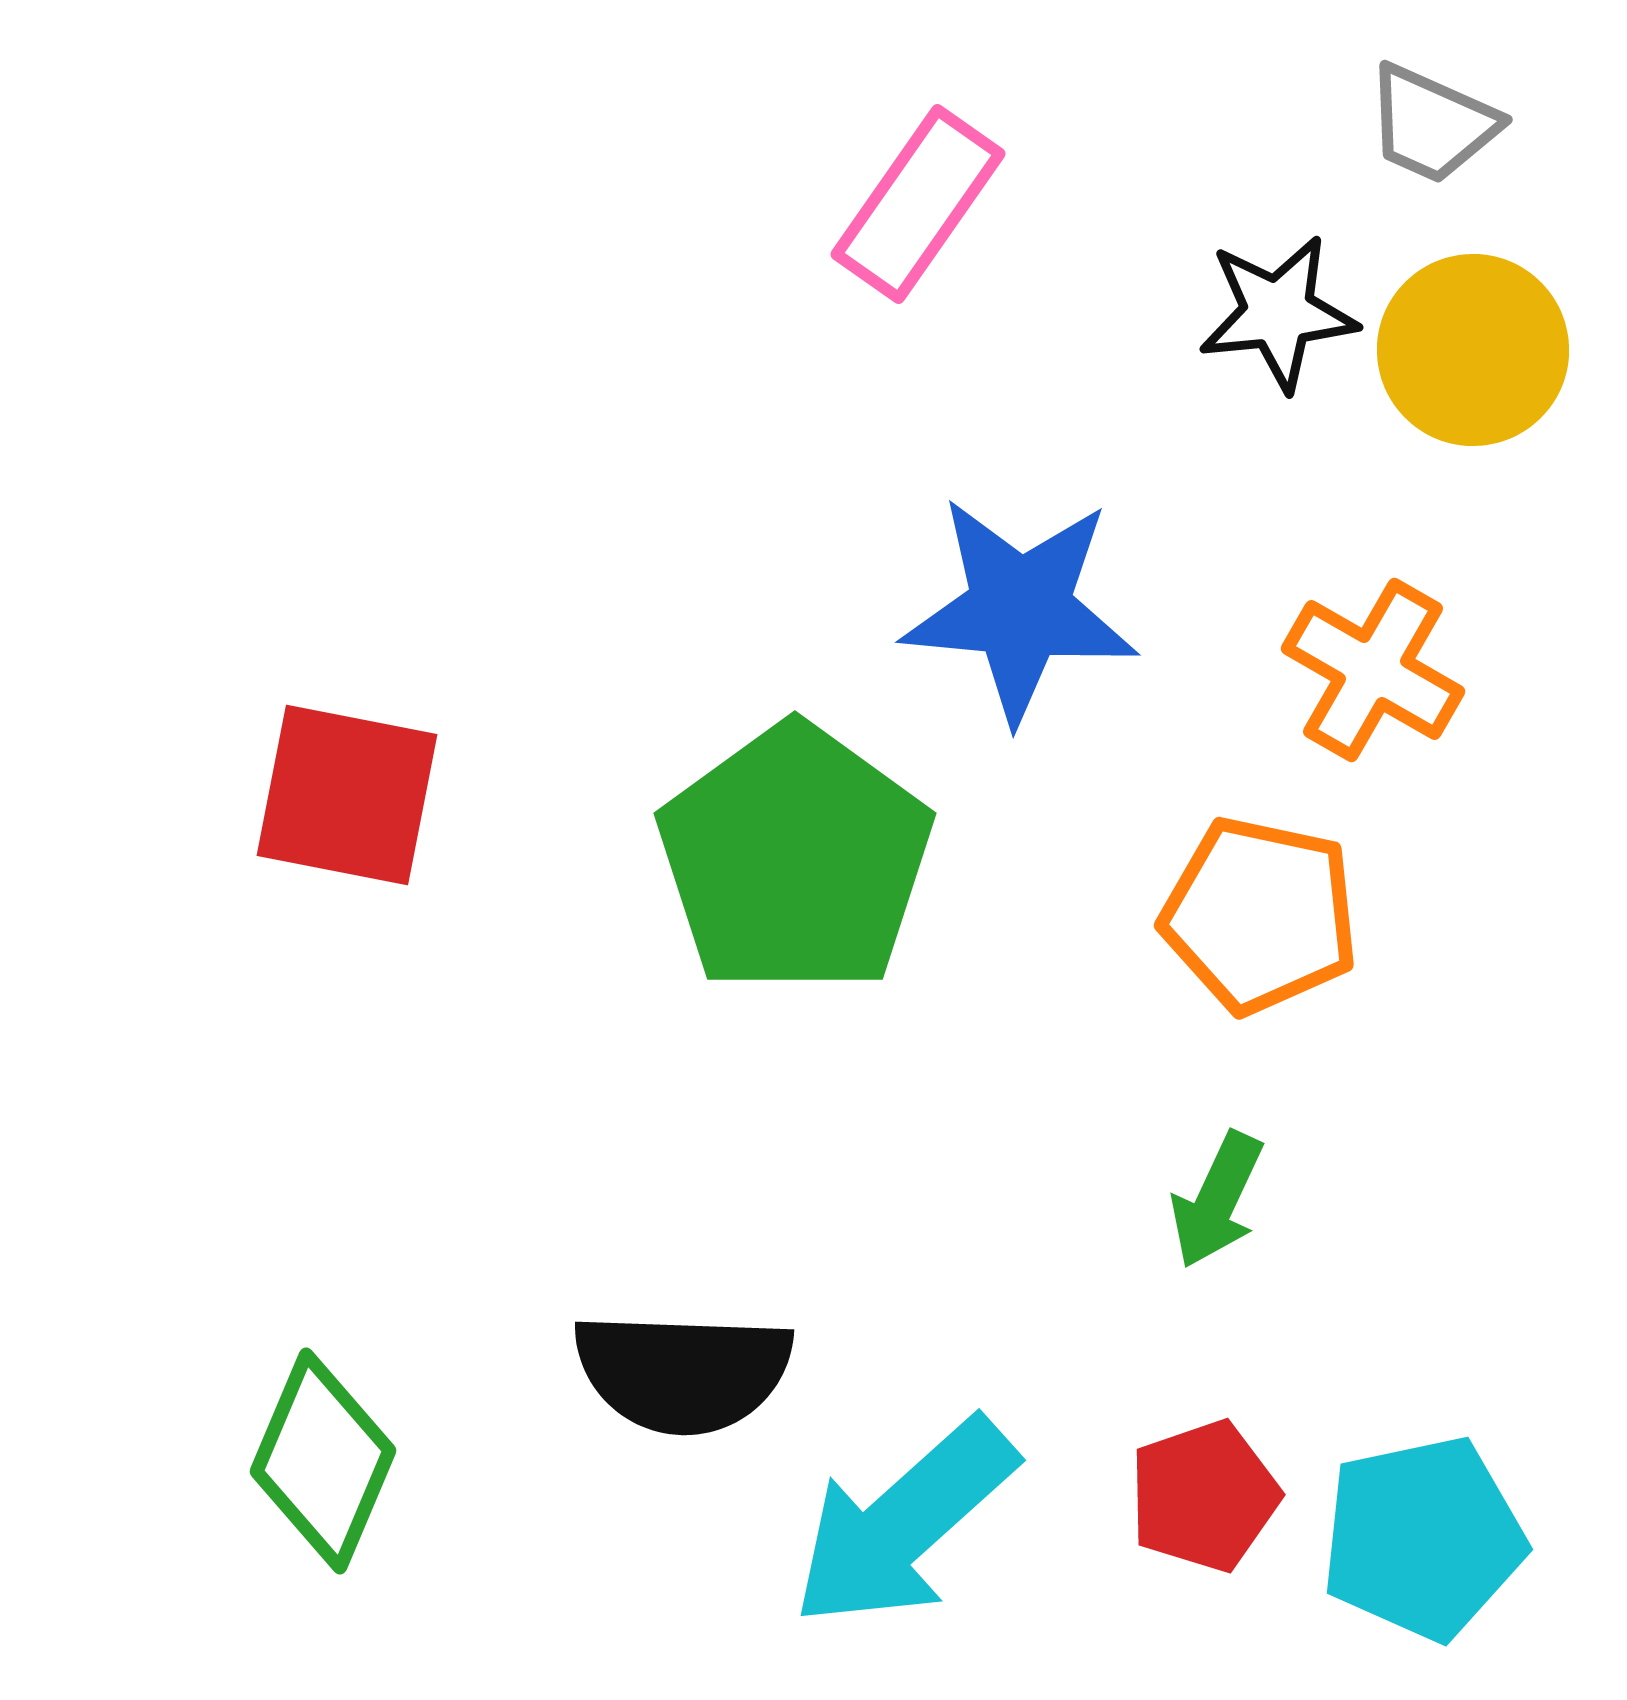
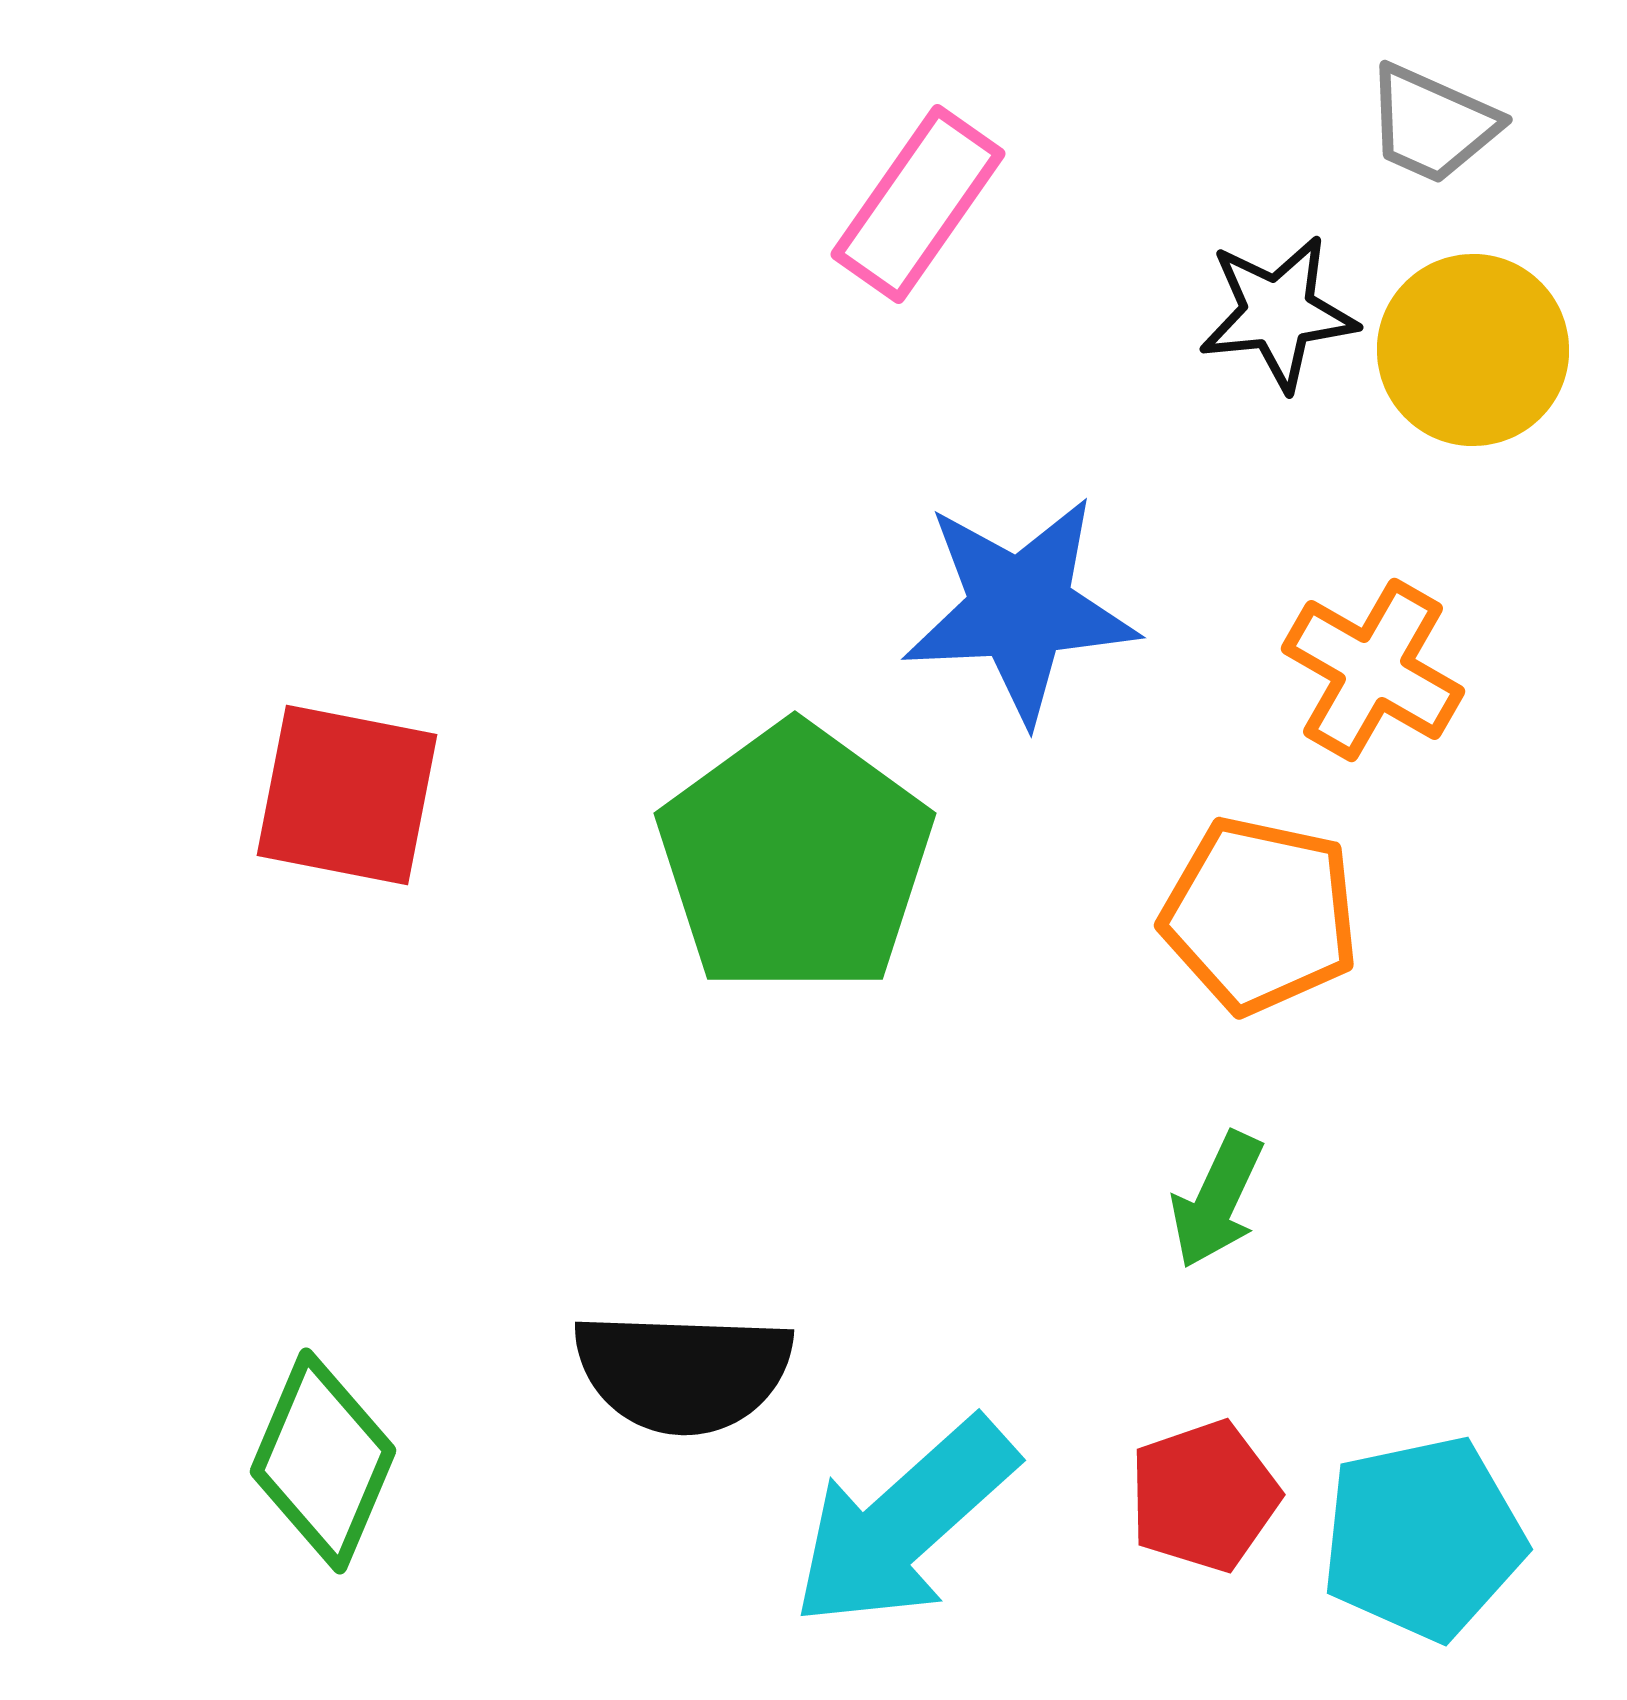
blue star: rotated 8 degrees counterclockwise
